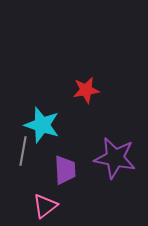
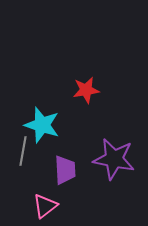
purple star: moved 1 px left, 1 px down
